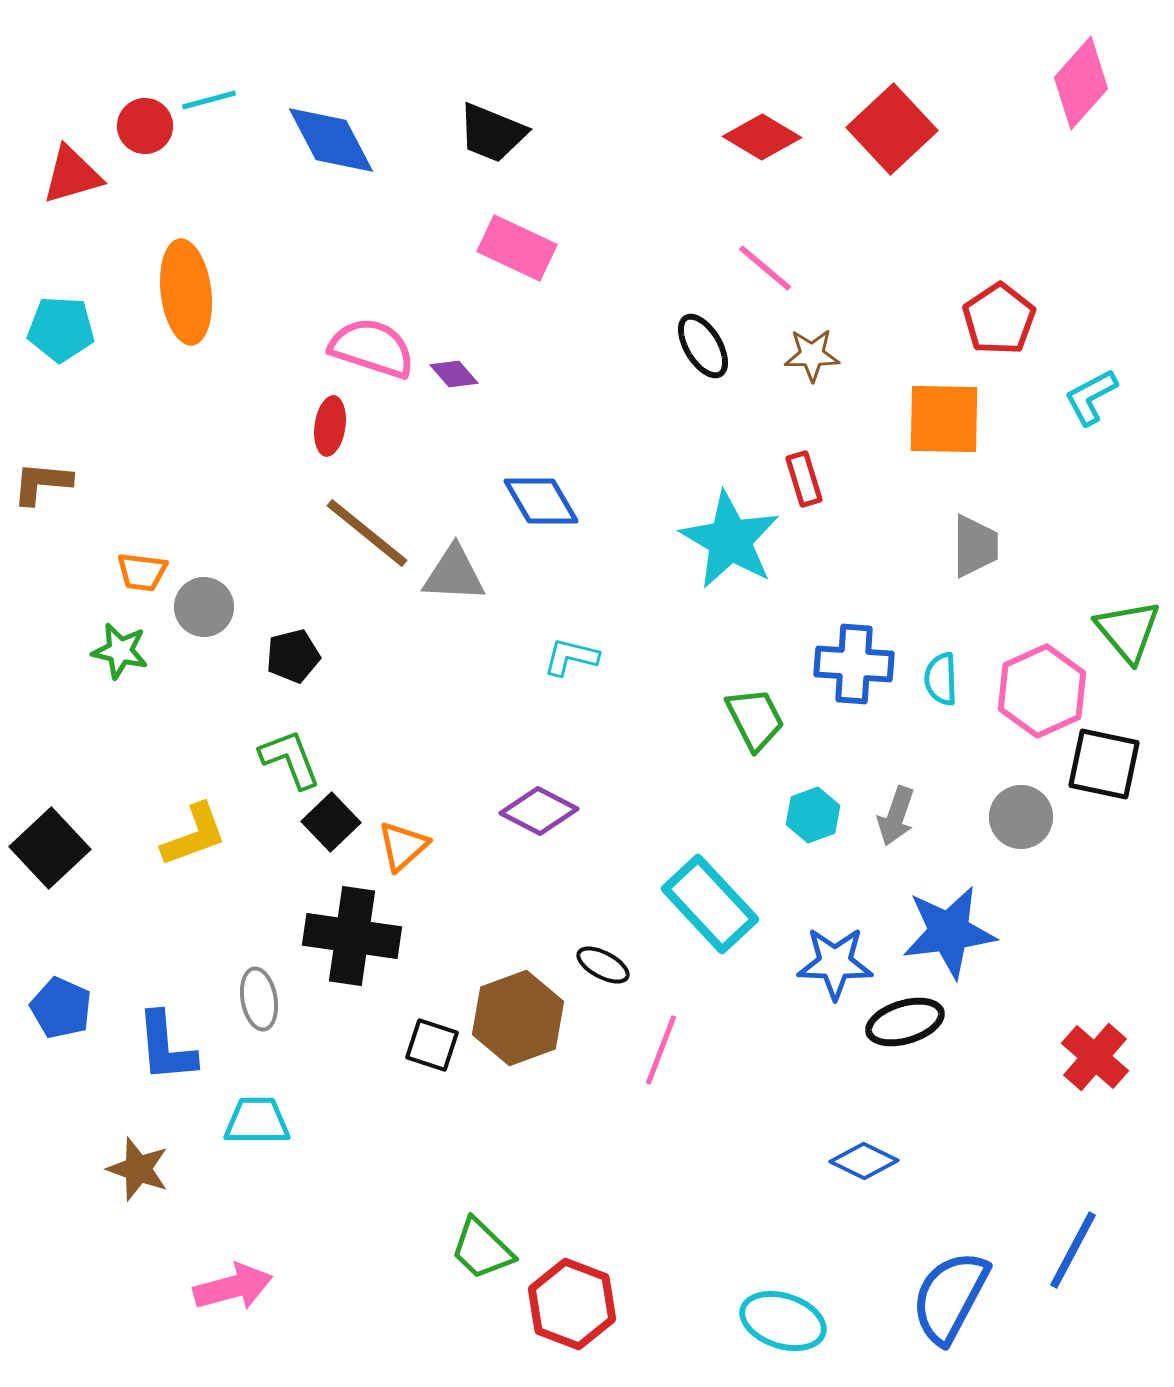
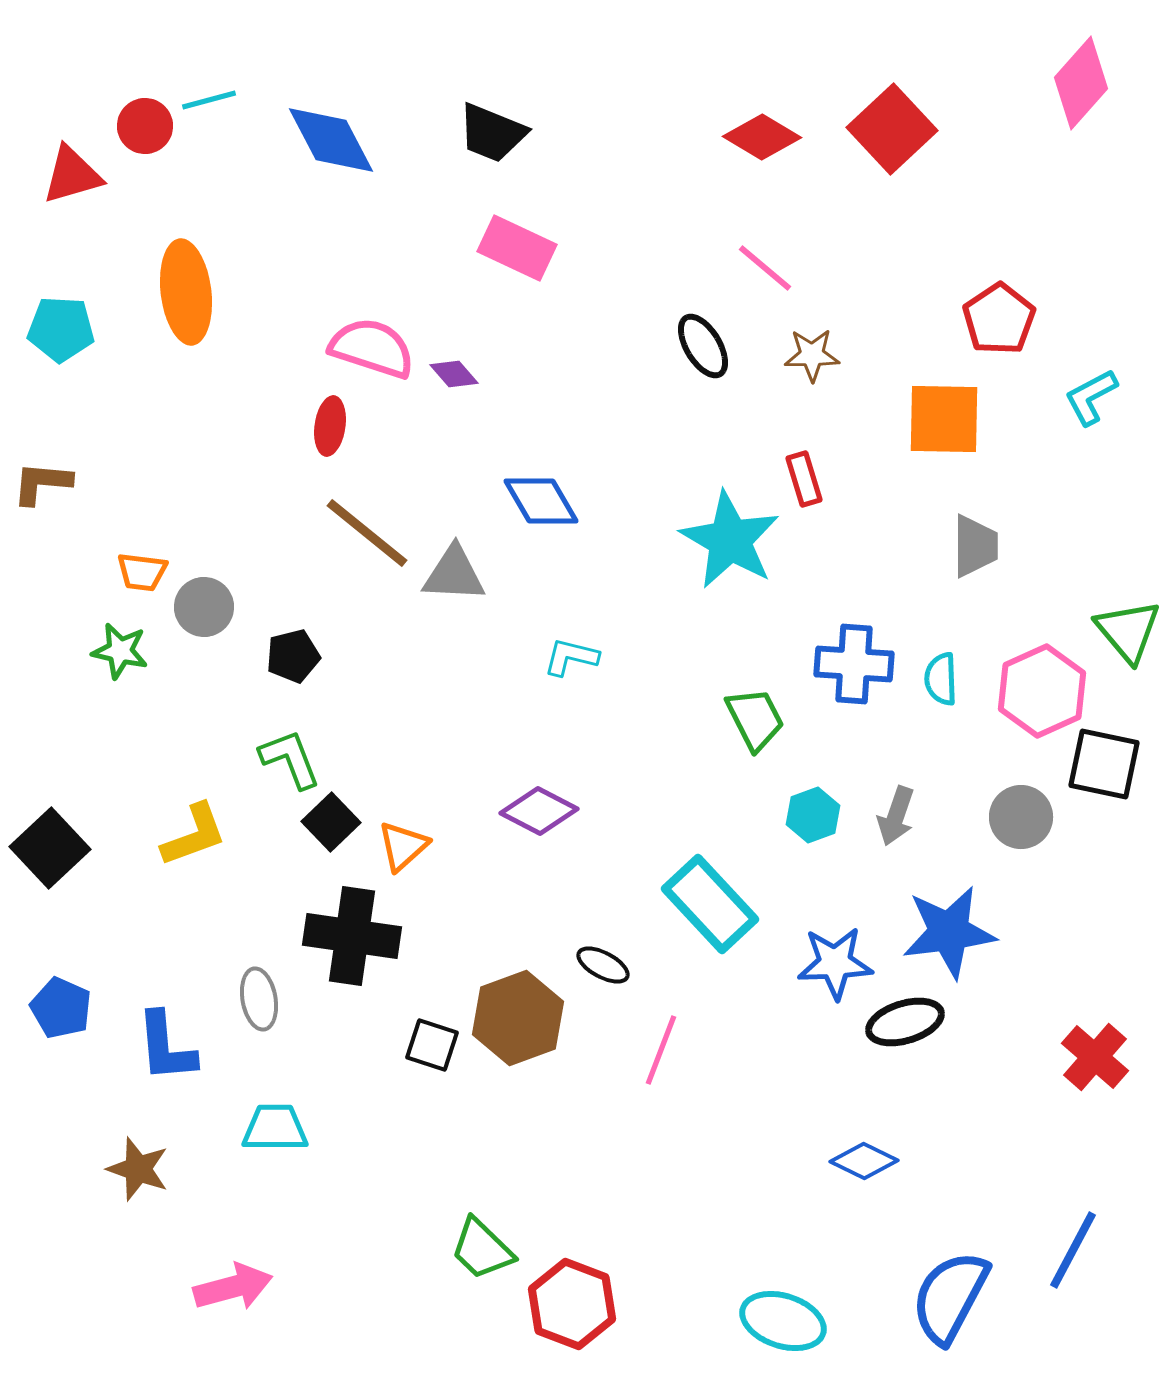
blue star at (835, 963): rotated 4 degrees counterclockwise
cyan trapezoid at (257, 1121): moved 18 px right, 7 px down
